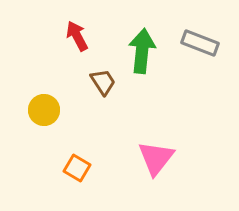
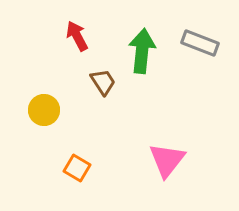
pink triangle: moved 11 px right, 2 px down
